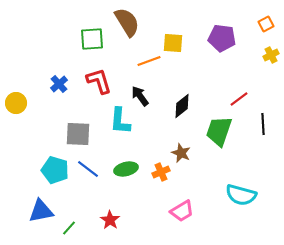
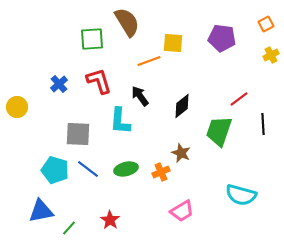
yellow circle: moved 1 px right, 4 px down
